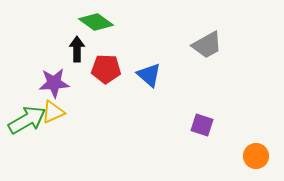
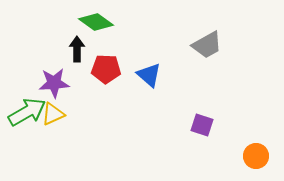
yellow triangle: moved 2 px down
green arrow: moved 8 px up
